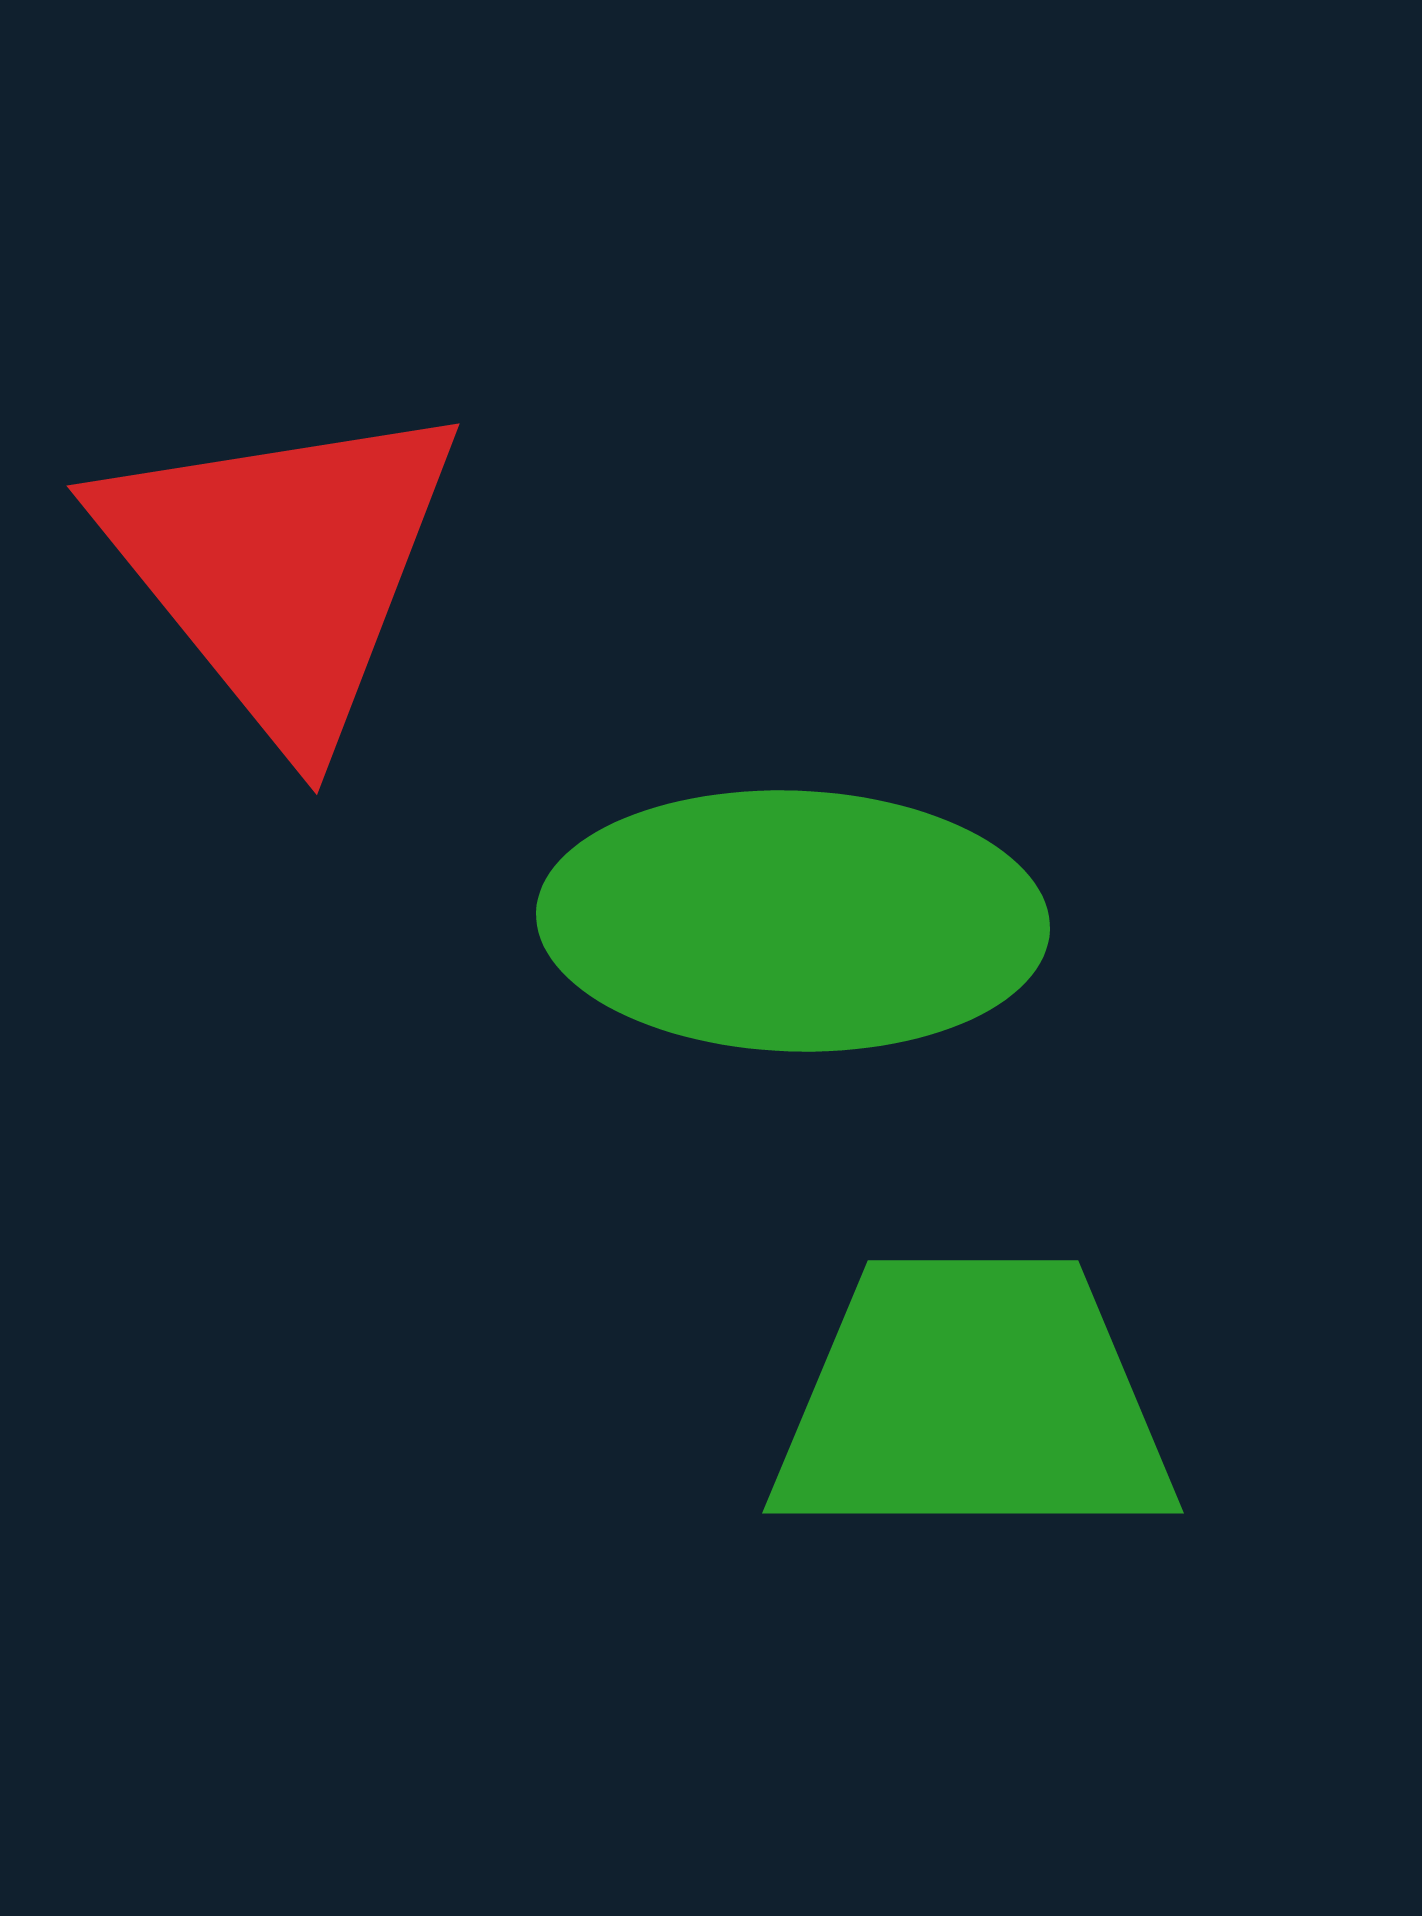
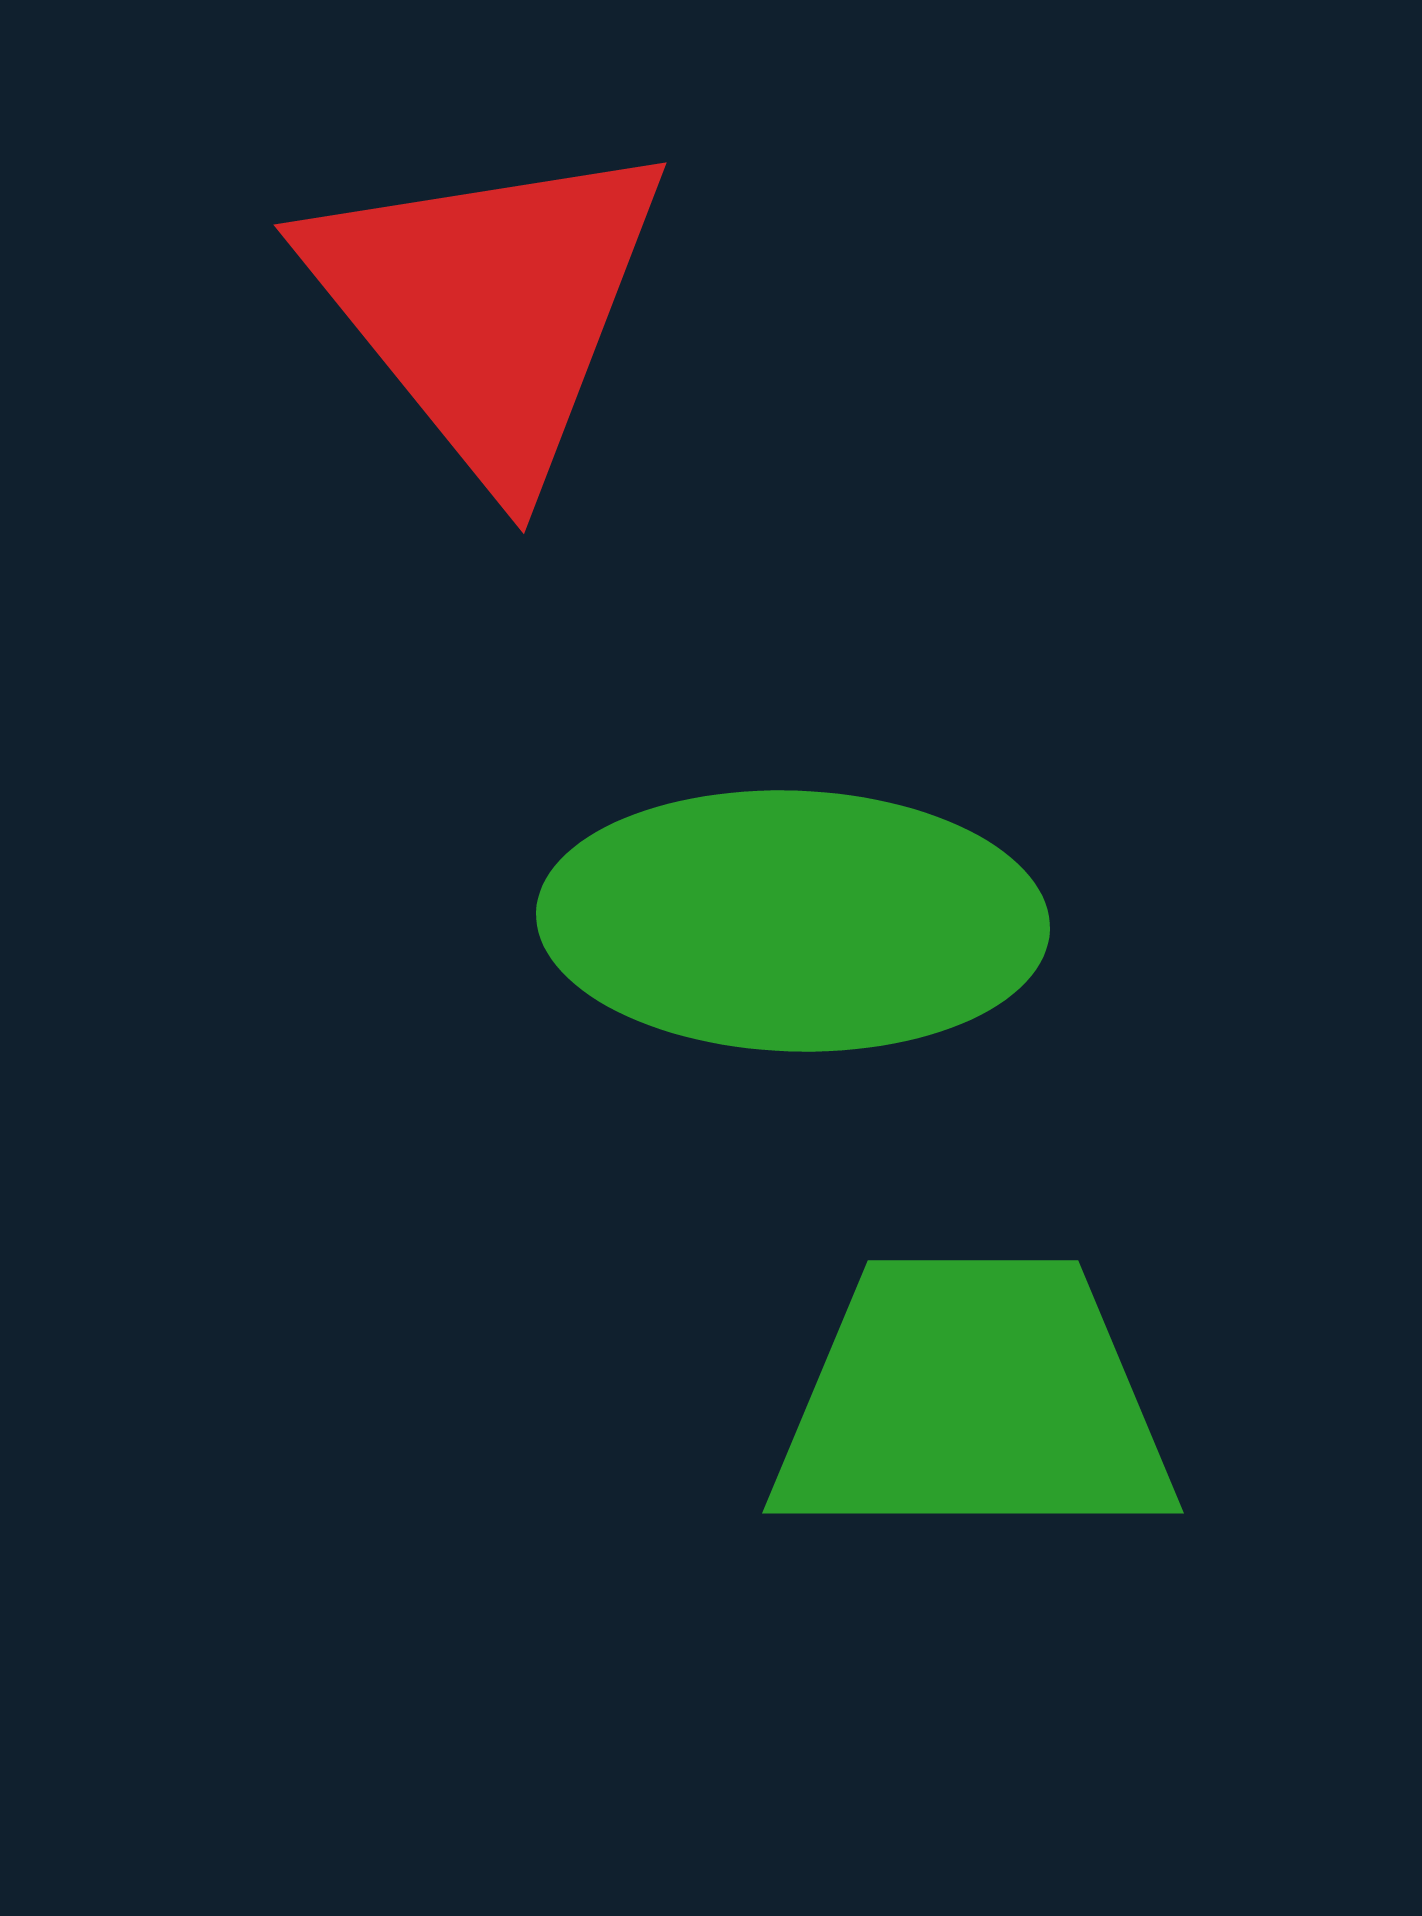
red triangle: moved 207 px right, 261 px up
